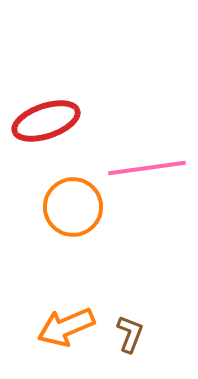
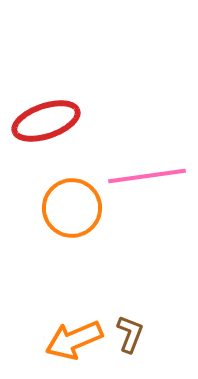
pink line: moved 8 px down
orange circle: moved 1 px left, 1 px down
orange arrow: moved 8 px right, 13 px down
